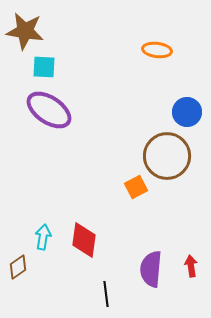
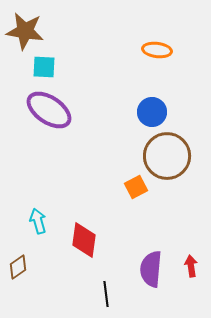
blue circle: moved 35 px left
cyan arrow: moved 5 px left, 16 px up; rotated 25 degrees counterclockwise
